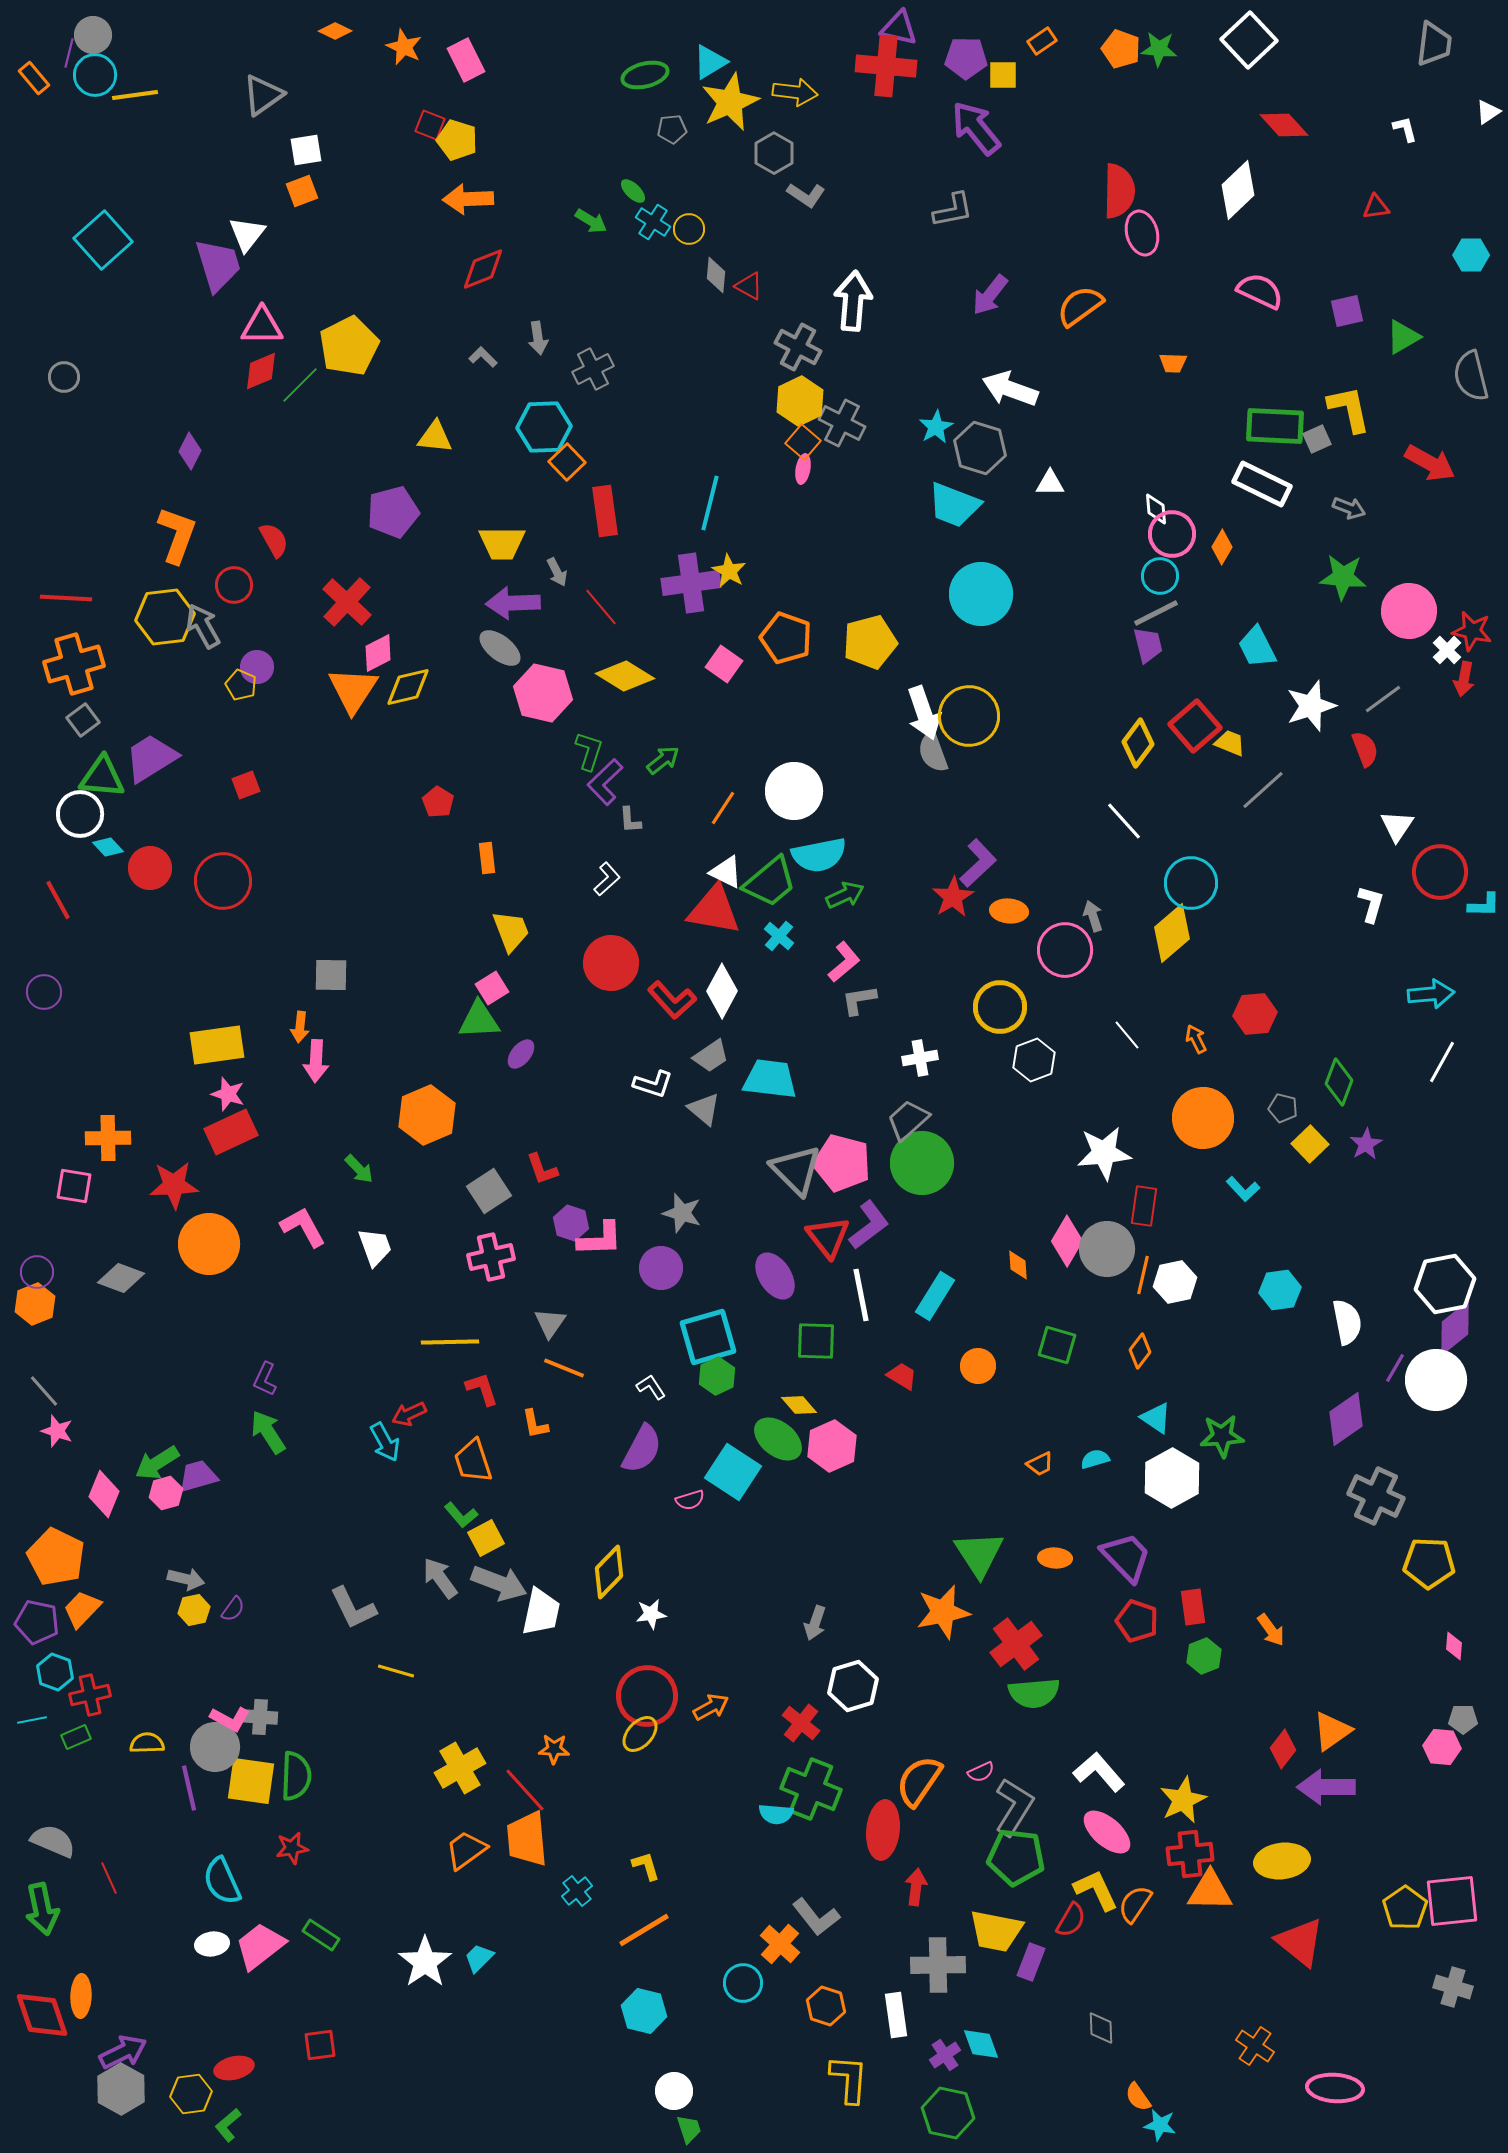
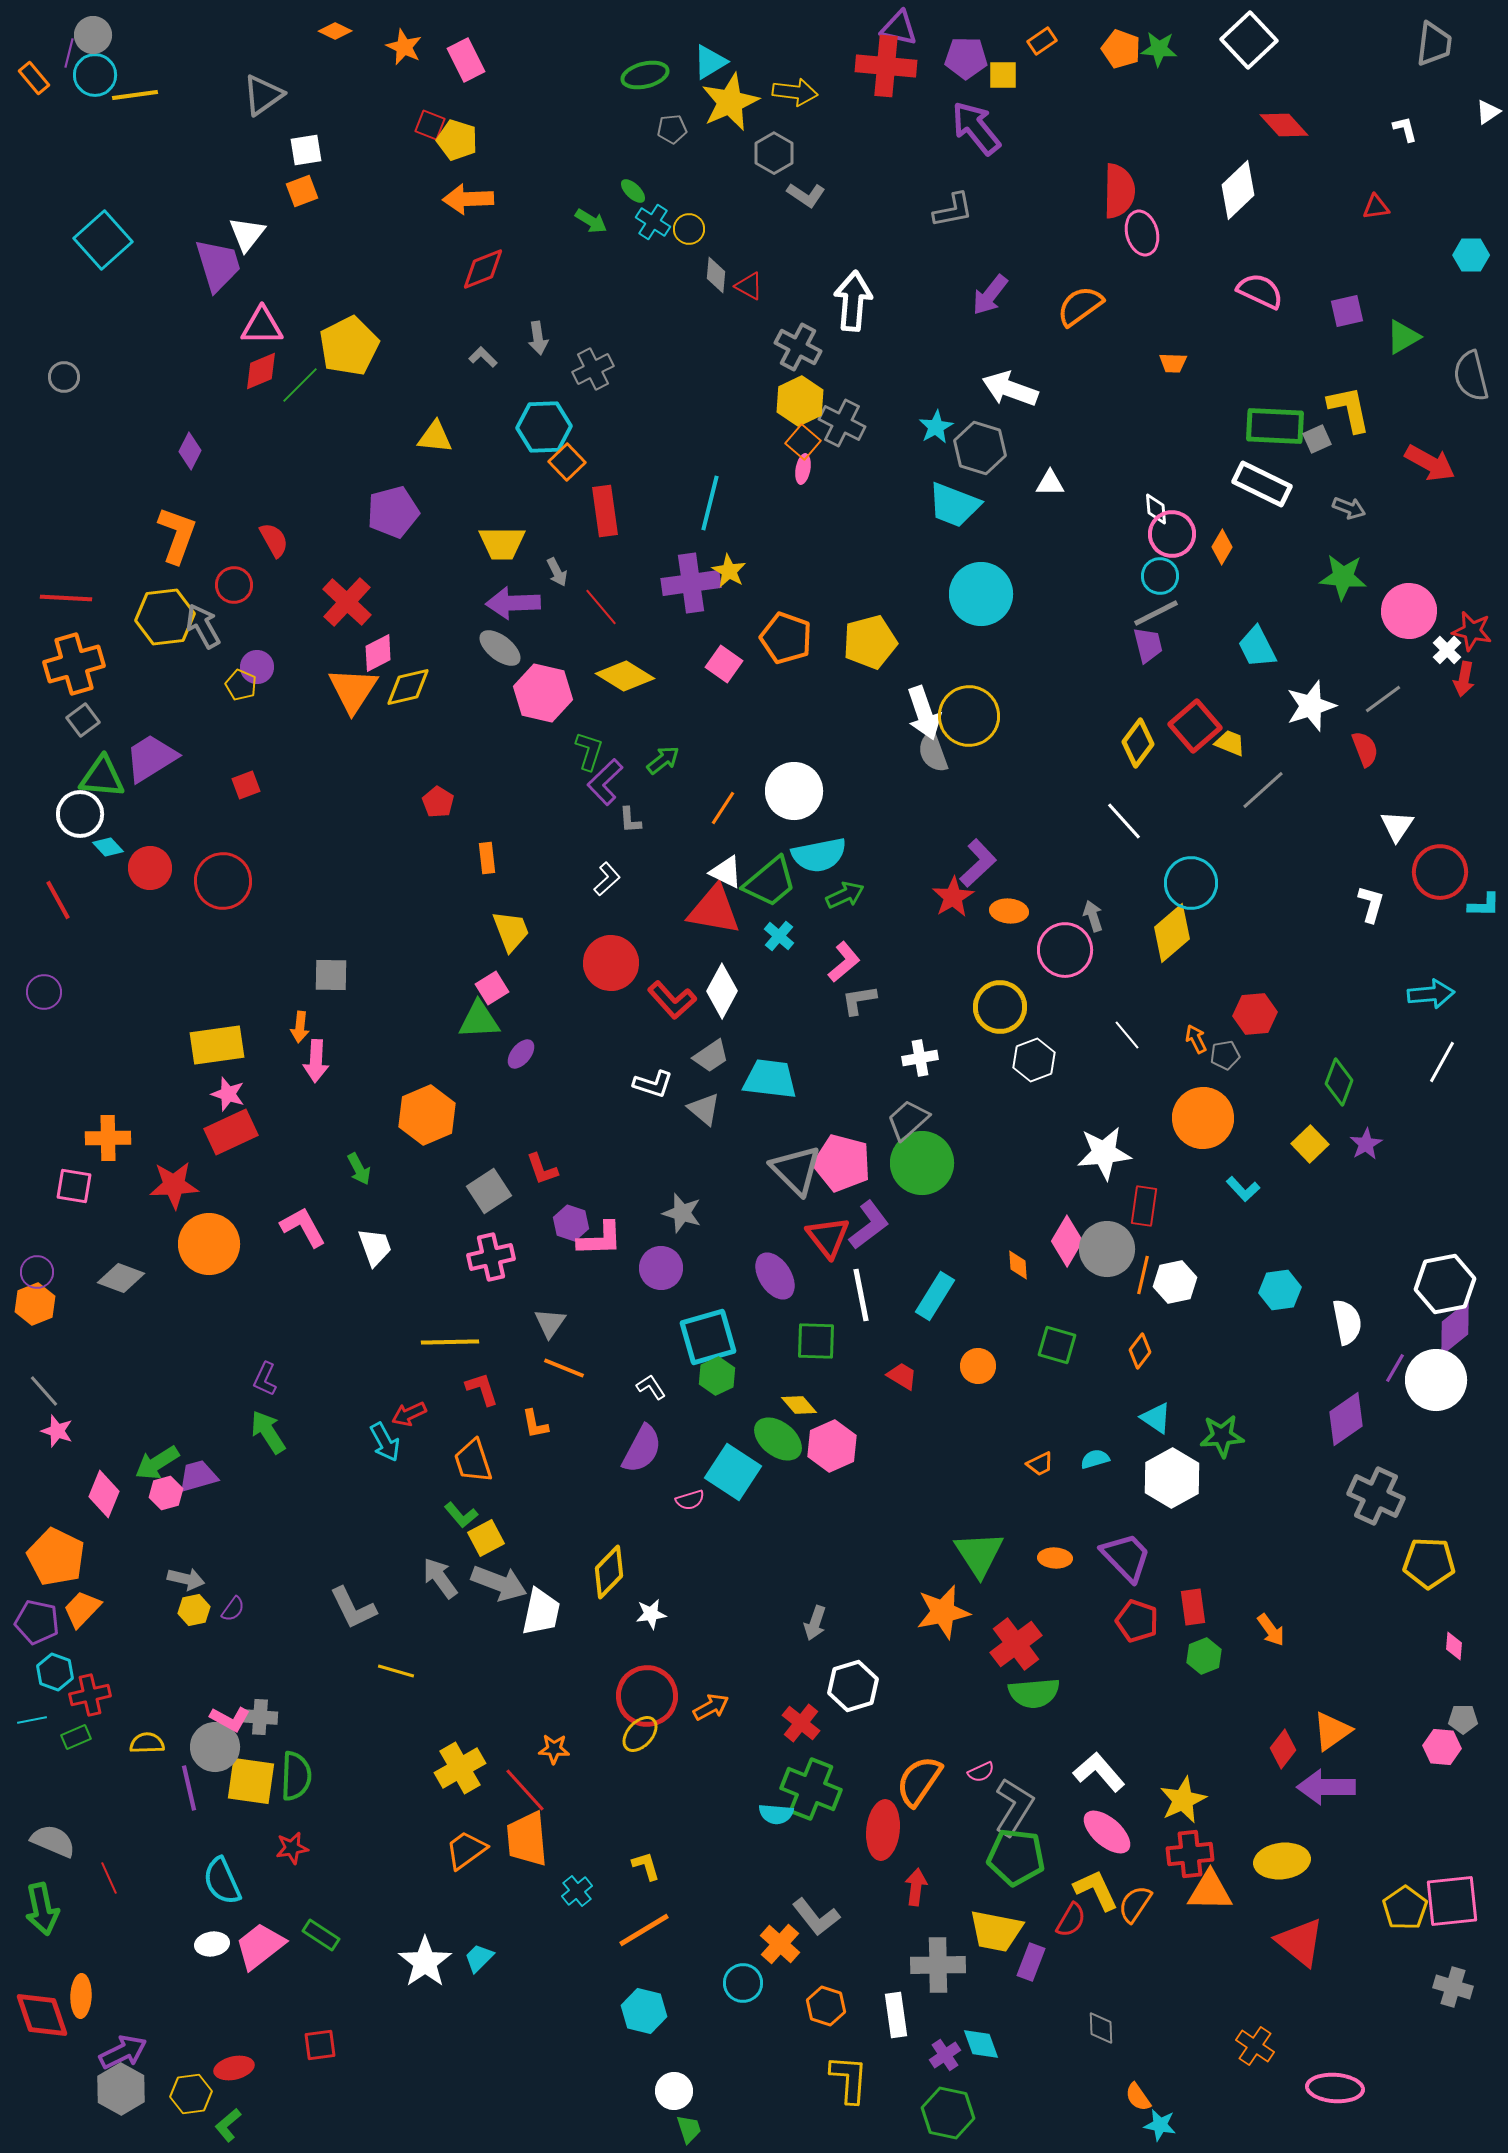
gray pentagon at (1283, 1108): moved 58 px left, 53 px up; rotated 24 degrees counterclockwise
green arrow at (359, 1169): rotated 16 degrees clockwise
